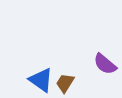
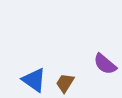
blue triangle: moved 7 px left
